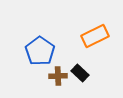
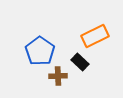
black rectangle: moved 11 px up
